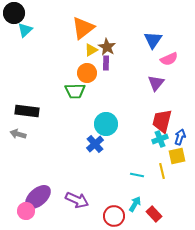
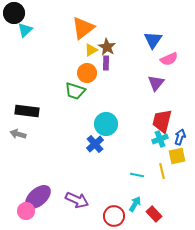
green trapezoid: rotated 20 degrees clockwise
